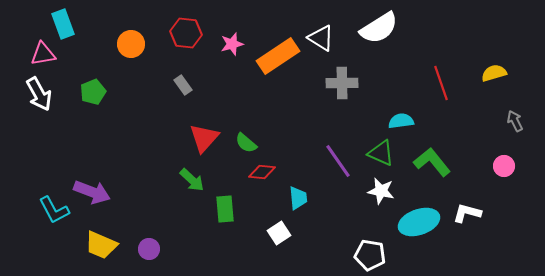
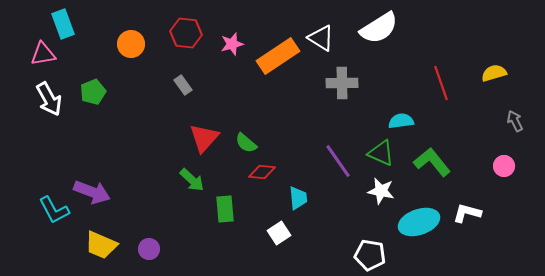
white arrow: moved 10 px right, 5 px down
